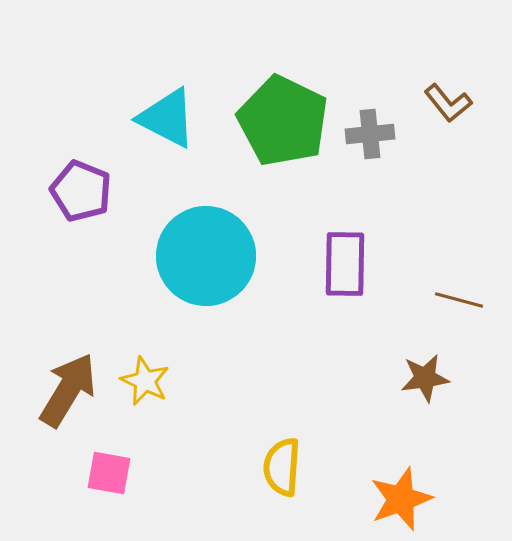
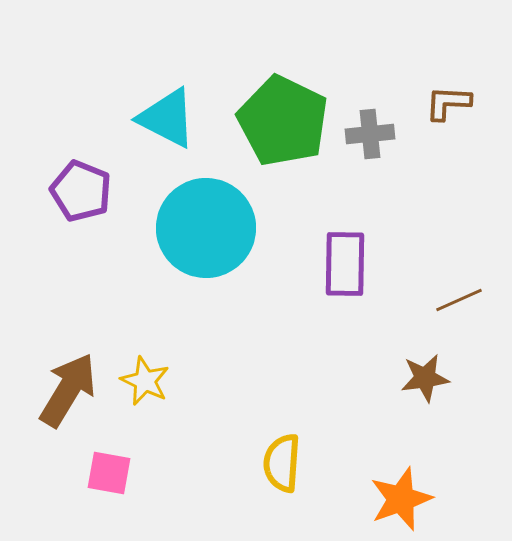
brown L-shape: rotated 132 degrees clockwise
cyan circle: moved 28 px up
brown line: rotated 39 degrees counterclockwise
yellow semicircle: moved 4 px up
